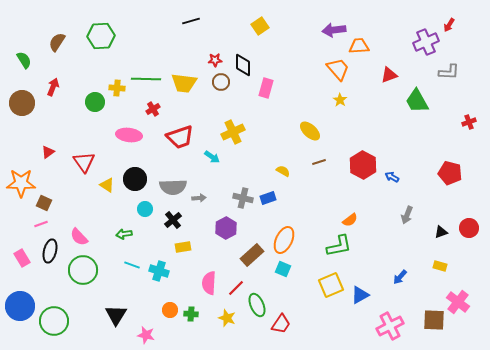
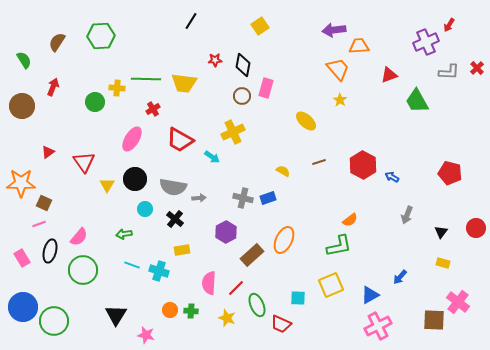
black line at (191, 21): rotated 42 degrees counterclockwise
black diamond at (243, 65): rotated 10 degrees clockwise
brown circle at (221, 82): moved 21 px right, 14 px down
brown circle at (22, 103): moved 3 px down
red cross at (469, 122): moved 8 px right, 54 px up; rotated 24 degrees counterclockwise
yellow ellipse at (310, 131): moved 4 px left, 10 px up
pink ellipse at (129, 135): moved 3 px right, 4 px down; rotated 65 degrees counterclockwise
red trapezoid at (180, 137): moved 3 px down; rotated 48 degrees clockwise
yellow triangle at (107, 185): rotated 28 degrees clockwise
gray semicircle at (173, 187): rotated 12 degrees clockwise
black cross at (173, 220): moved 2 px right, 1 px up; rotated 12 degrees counterclockwise
pink line at (41, 224): moved 2 px left
purple hexagon at (226, 228): moved 4 px down
red circle at (469, 228): moved 7 px right
black triangle at (441, 232): rotated 32 degrees counterclockwise
pink semicircle at (79, 237): rotated 96 degrees counterclockwise
yellow rectangle at (183, 247): moved 1 px left, 3 px down
yellow rectangle at (440, 266): moved 3 px right, 3 px up
cyan square at (283, 269): moved 15 px right, 29 px down; rotated 21 degrees counterclockwise
blue triangle at (360, 295): moved 10 px right
blue circle at (20, 306): moved 3 px right, 1 px down
green cross at (191, 314): moved 3 px up
red trapezoid at (281, 324): rotated 80 degrees clockwise
pink cross at (390, 326): moved 12 px left
